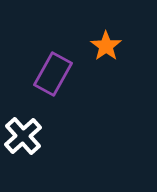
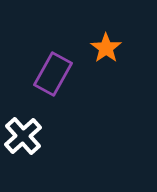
orange star: moved 2 px down
